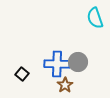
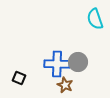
cyan semicircle: moved 1 px down
black square: moved 3 px left, 4 px down; rotated 16 degrees counterclockwise
brown star: rotated 14 degrees counterclockwise
